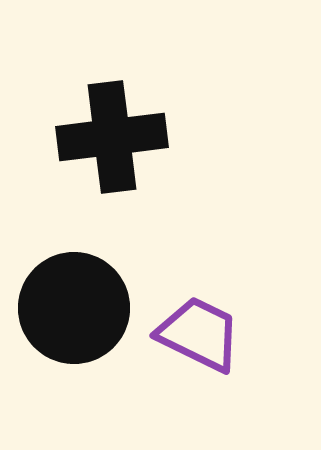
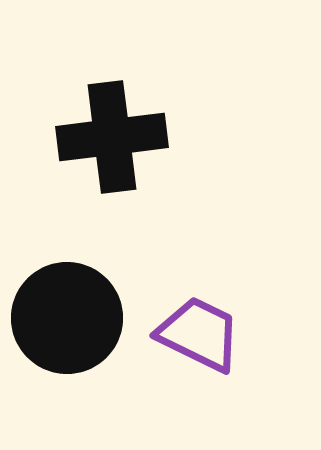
black circle: moved 7 px left, 10 px down
